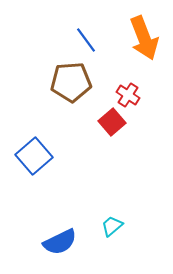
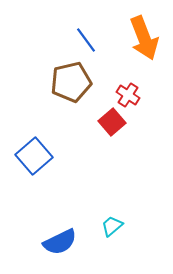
brown pentagon: rotated 9 degrees counterclockwise
